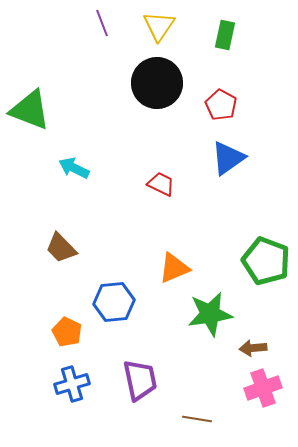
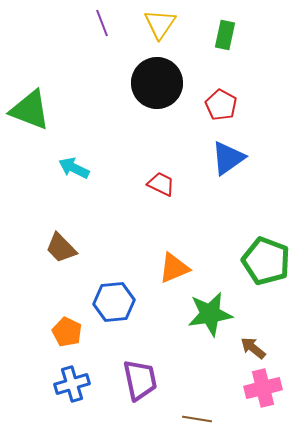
yellow triangle: moved 1 px right, 2 px up
brown arrow: rotated 44 degrees clockwise
pink cross: rotated 6 degrees clockwise
